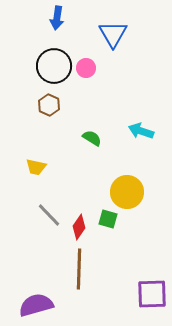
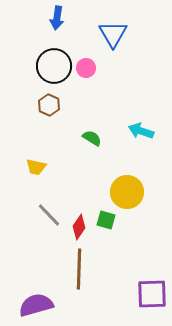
green square: moved 2 px left, 1 px down
